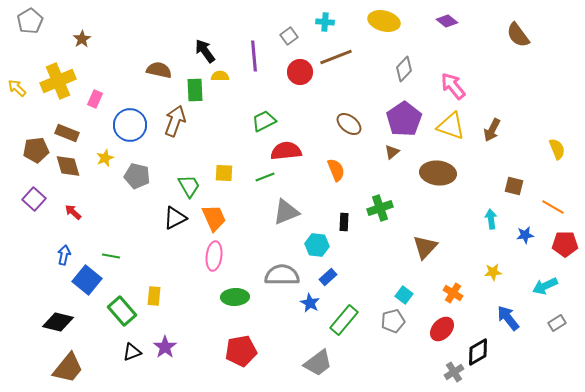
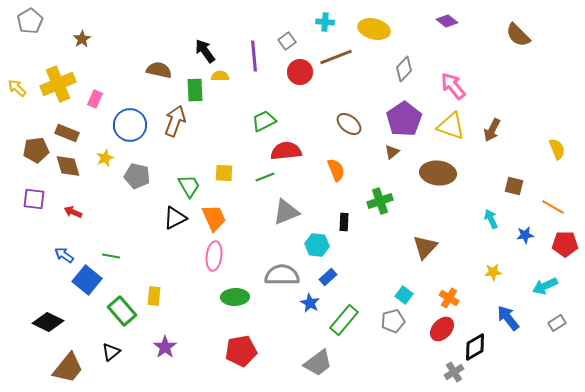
yellow ellipse at (384, 21): moved 10 px left, 8 px down
brown semicircle at (518, 35): rotated 8 degrees counterclockwise
gray square at (289, 36): moved 2 px left, 5 px down
yellow cross at (58, 81): moved 3 px down
purple square at (34, 199): rotated 35 degrees counterclockwise
green cross at (380, 208): moved 7 px up
red arrow at (73, 212): rotated 18 degrees counterclockwise
cyan arrow at (491, 219): rotated 18 degrees counterclockwise
blue arrow at (64, 255): rotated 66 degrees counterclockwise
orange cross at (453, 293): moved 4 px left, 5 px down
black diamond at (58, 322): moved 10 px left; rotated 12 degrees clockwise
black triangle at (132, 352): moved 21 px left; rotated 18 degrees counterclockwise
black diamond at (478, 352): moved 3 px left, 5 px up
